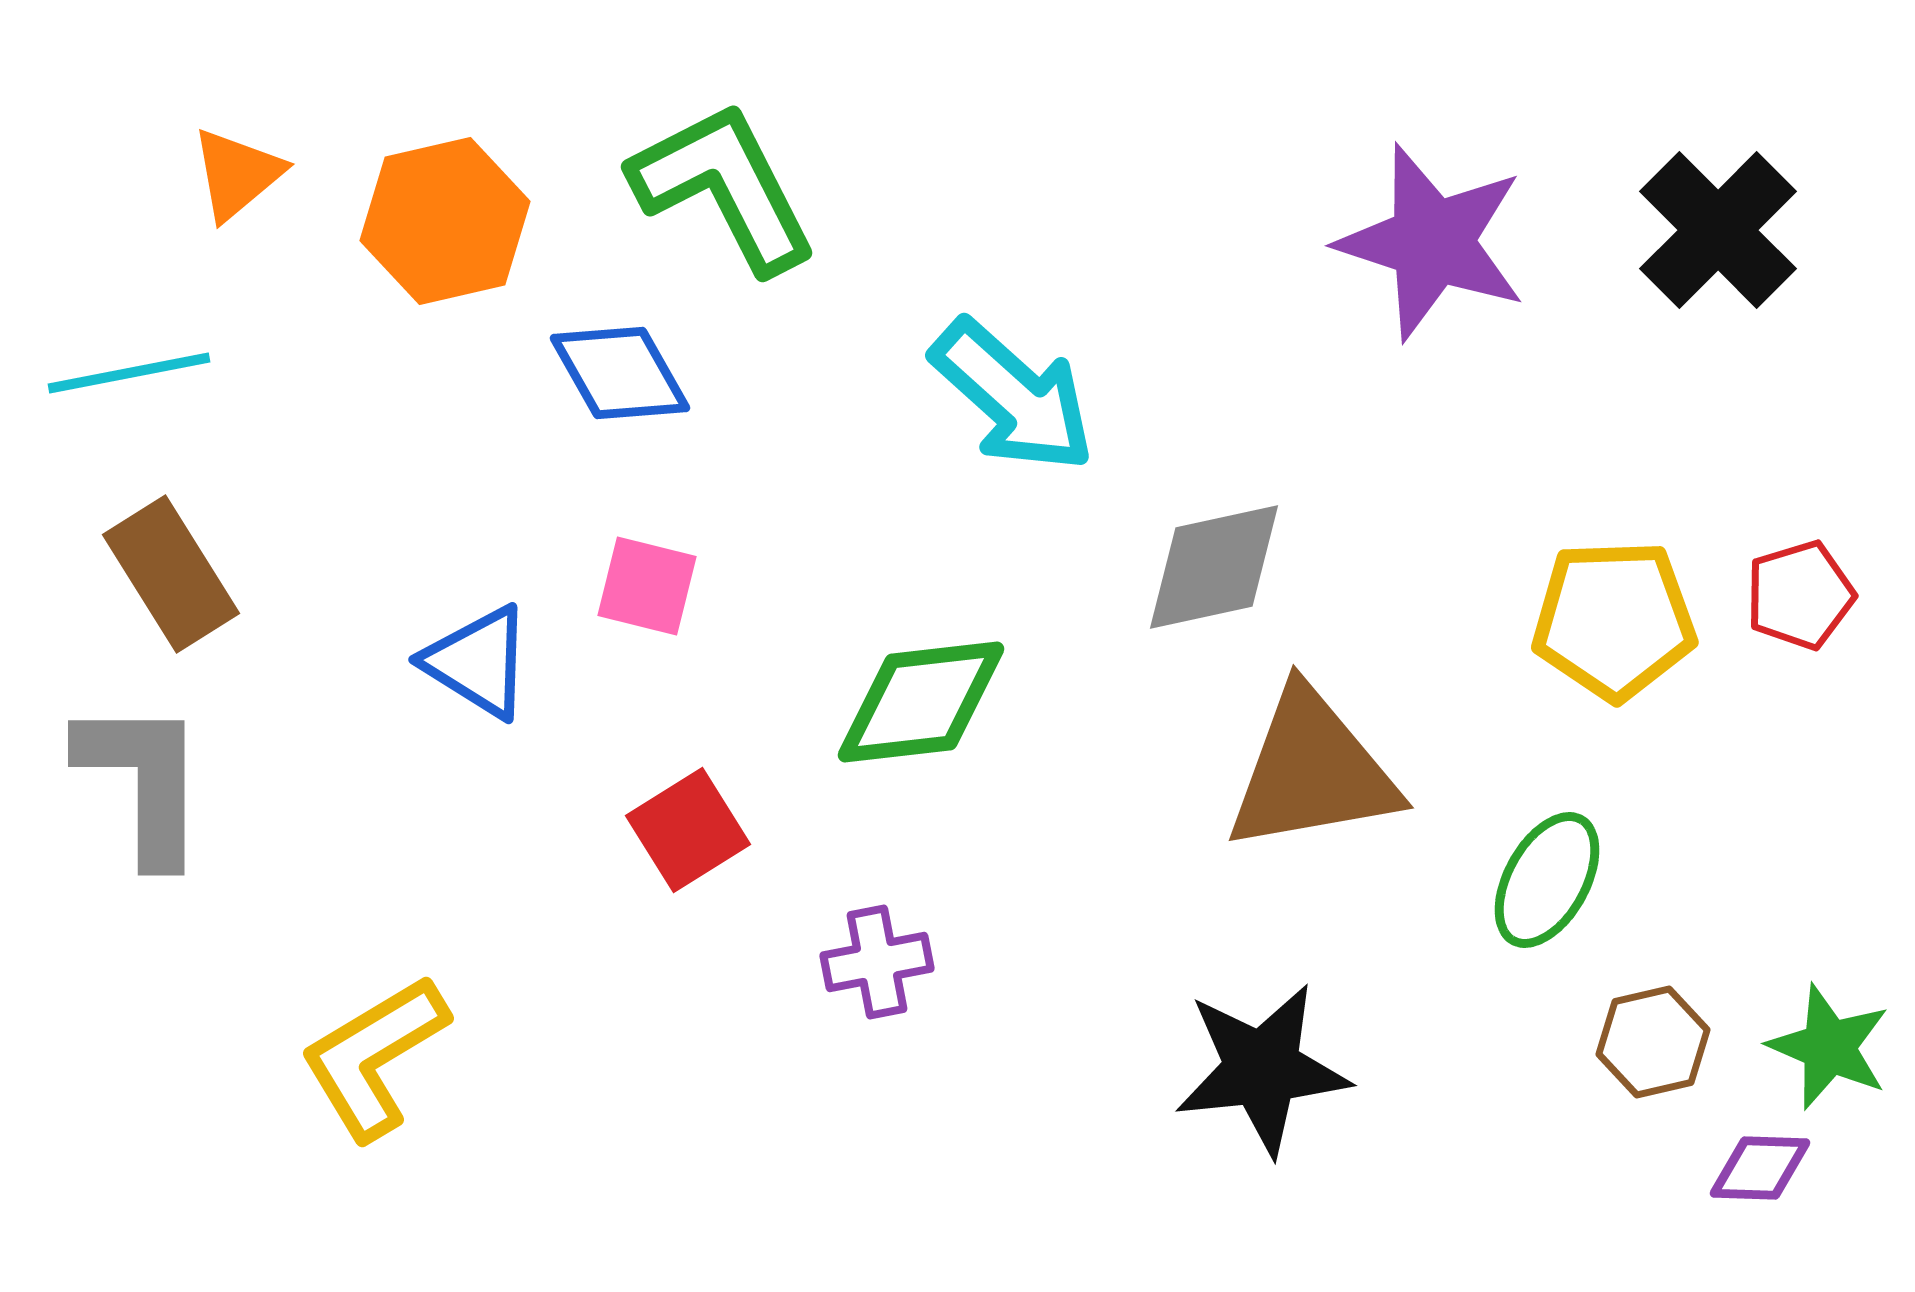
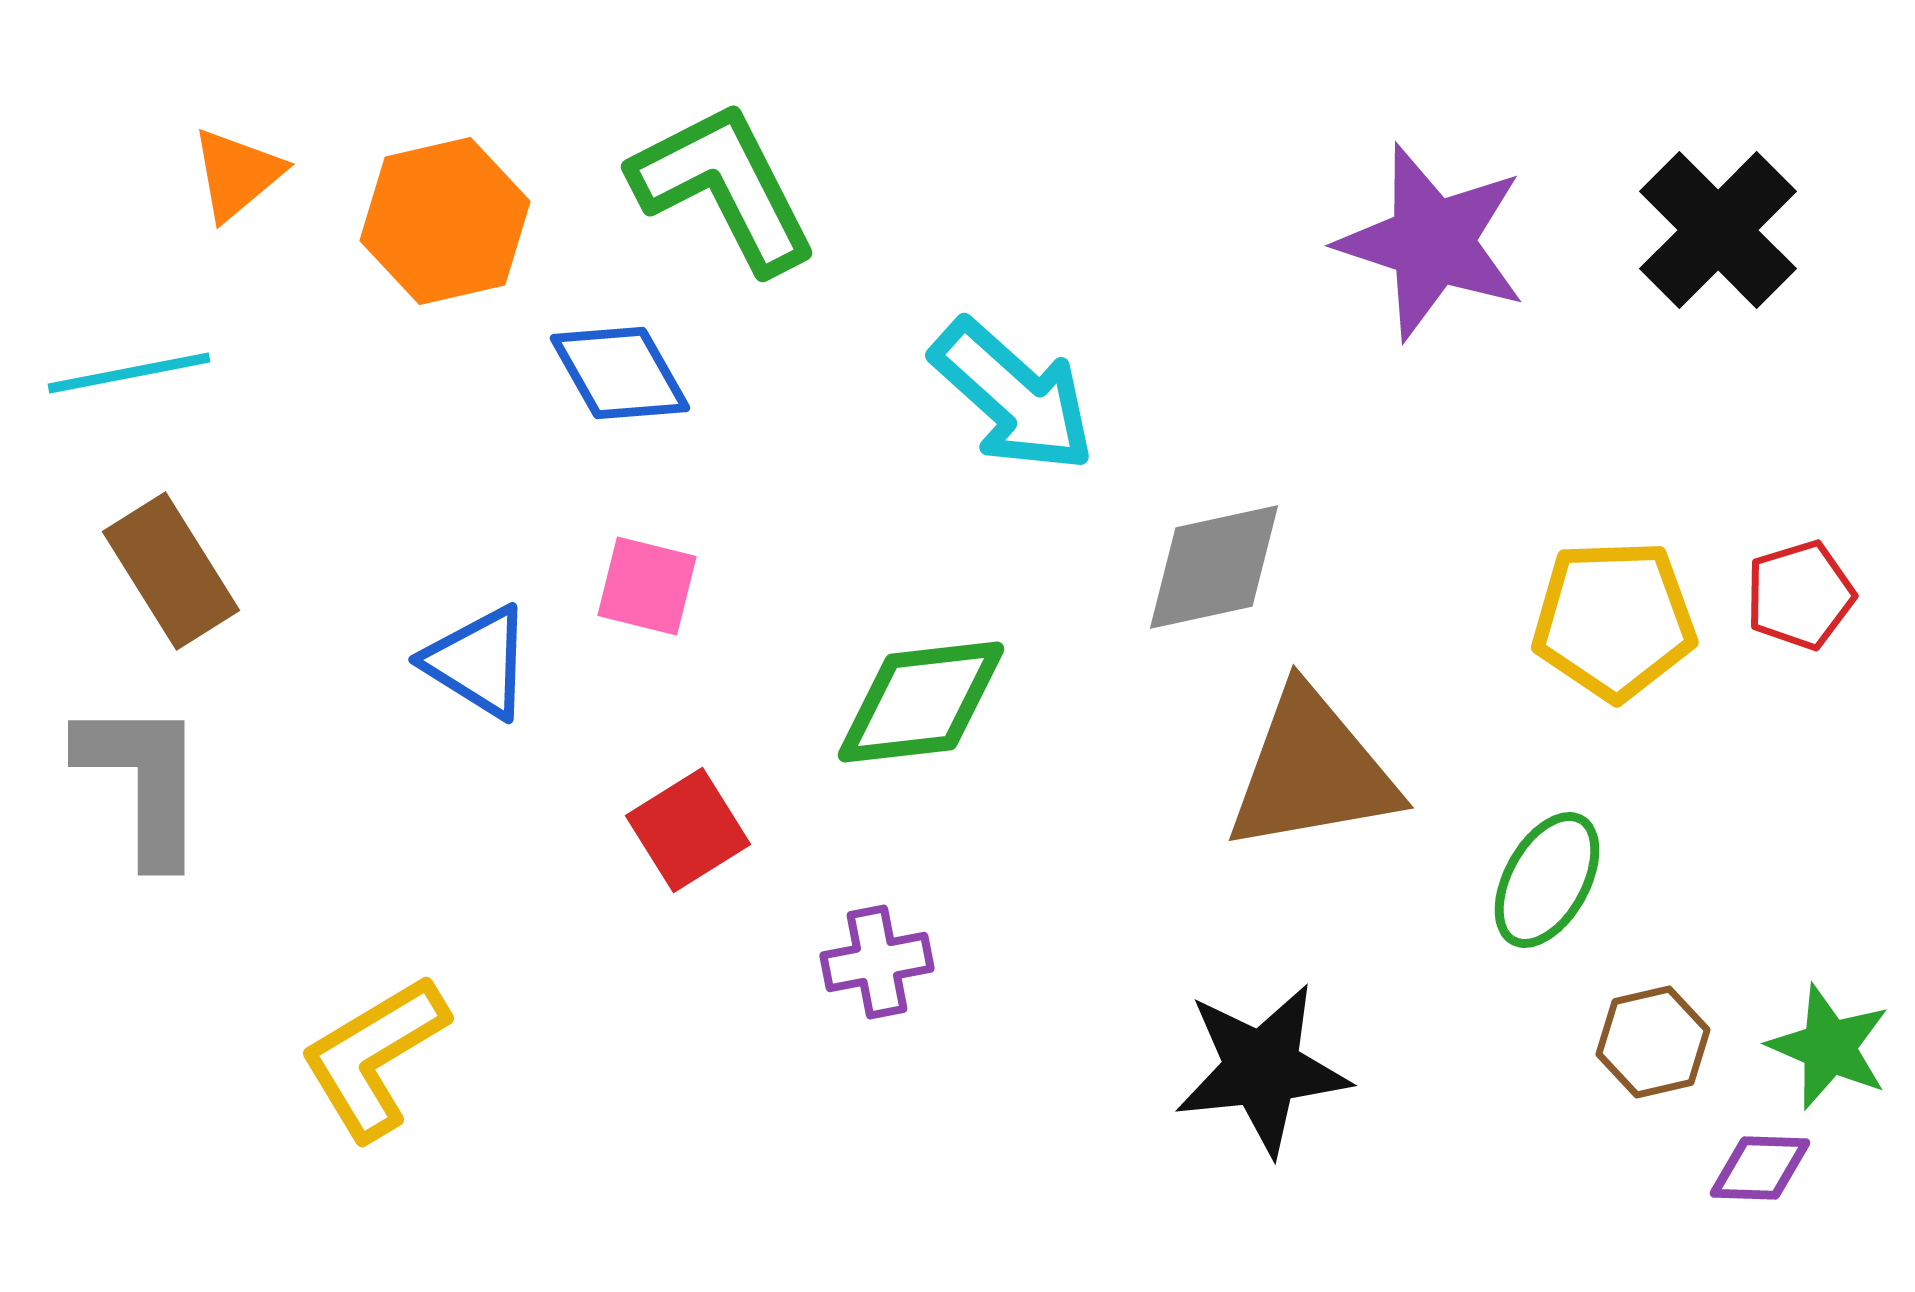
brown rectangle: moved 3 px up
